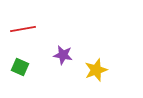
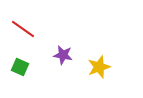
red line: rotated 45 degrees clockwise
yellow star: moved 3 px right, 3 px up
